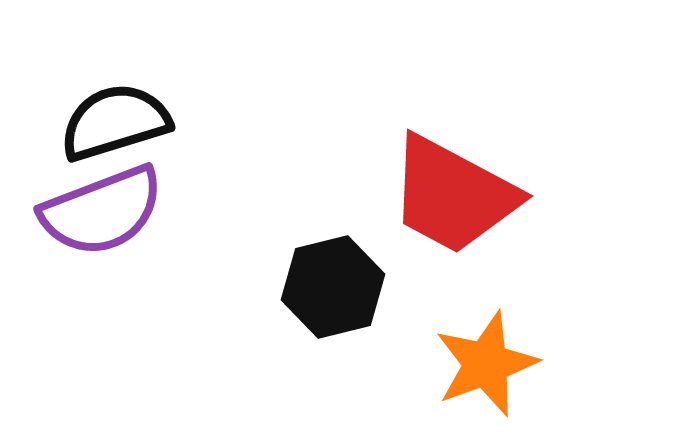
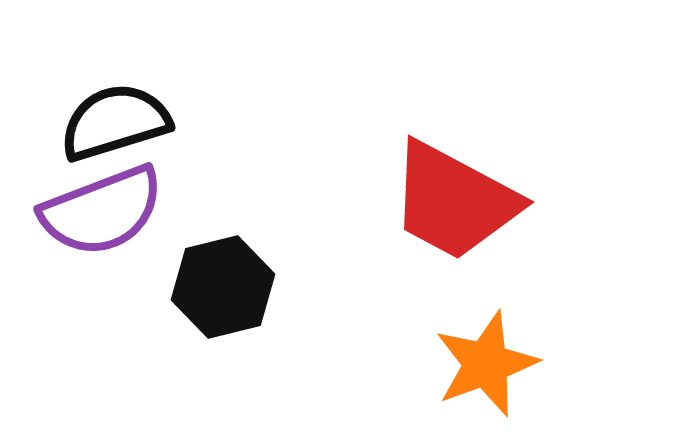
red trapezoid: moved 1 px right, 6 px down
black hexagon: moved 110 px left
